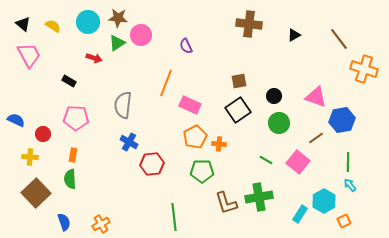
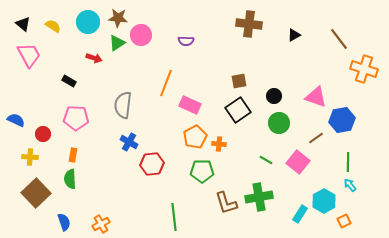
purple semicircle at (186, 46): moved 5 px up; rotated 63 degrees counterclockwise
